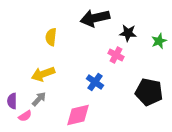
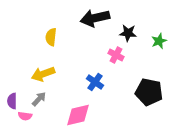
pink semicircle: rotated 40 degrees clockwise
